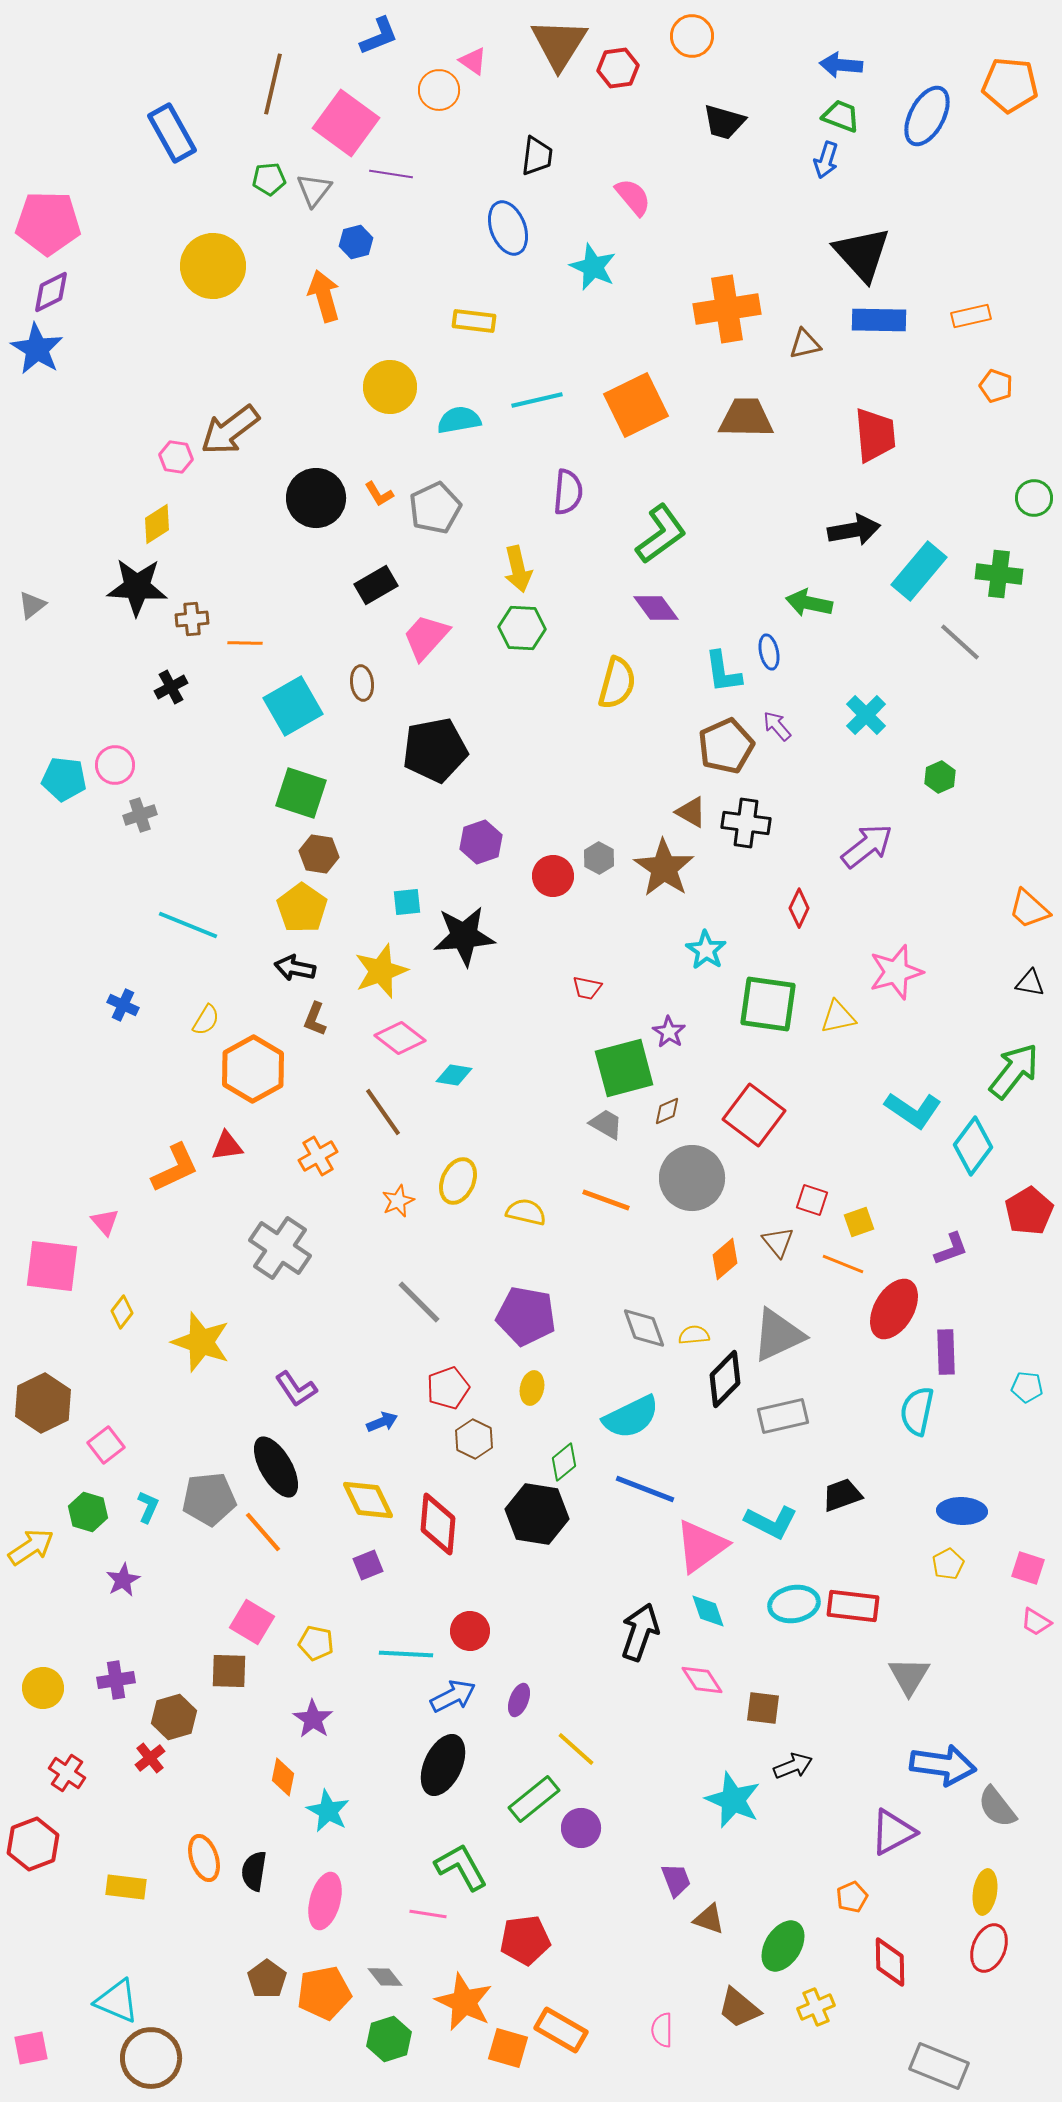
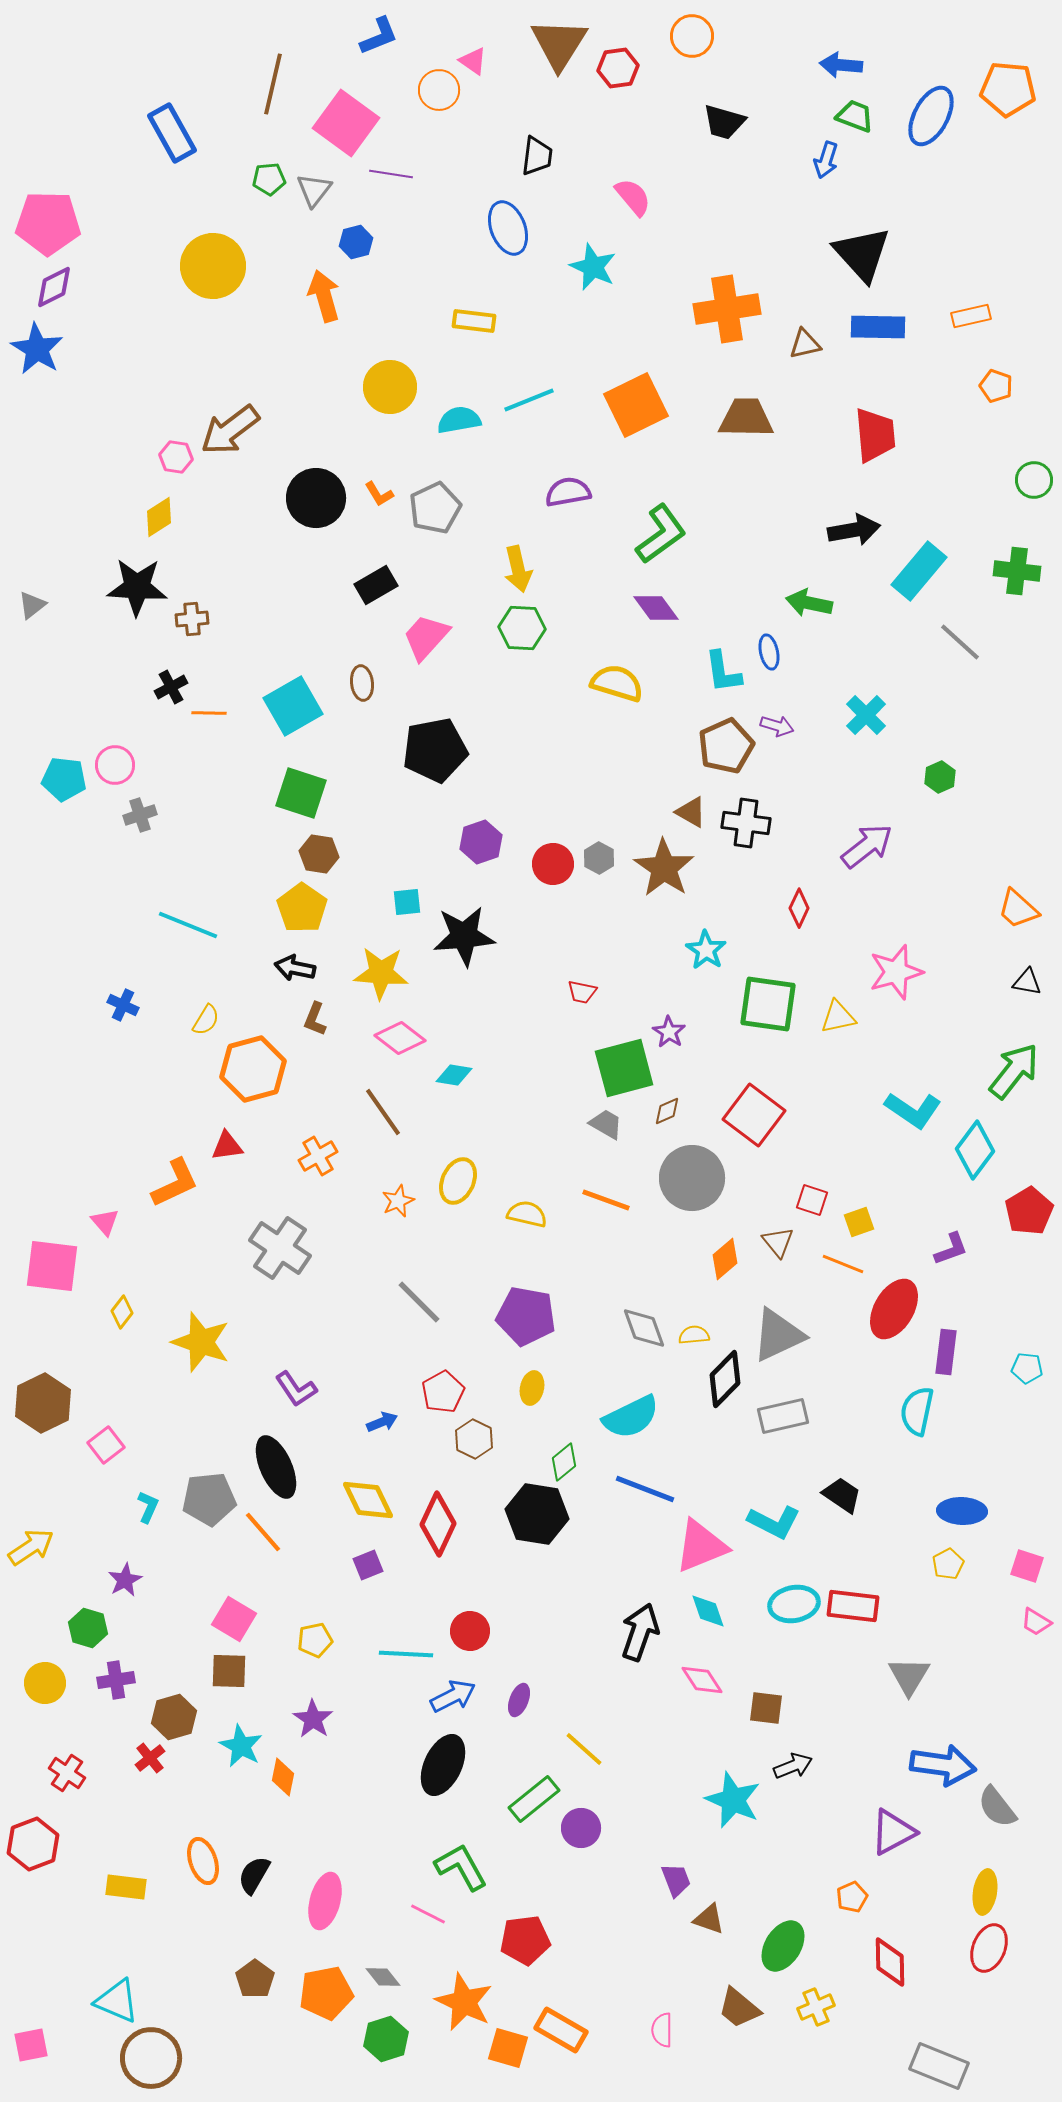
orange pentagon at (1010, 85): moved 2 px left, 4 px down
green trapezoid at (841, 116): moved 14 px right
blue ellipse at (927, 116): moved 4 px right
purple diamond at (51, 292): moved 3 px right, 5 px up
blue rectangle at (879, 320): moved 1 px left, 7 px down
cyan line at (537, 400): moved 8 px left; rotated 9 degrees counterclockwise
purple semicircle at (568, 492): rotated 105 degrees counterclockwise
green circle at (1034, 498): moved 18 px up
yellow diamond at (157, 524): moved 2 px right, 7 px up
green cross at (999, 574): moved 18 px right, 3 px up
orange line at (245, 643): moved 36 px left, 70 px down
yellow semicircle at (617, 683): rotated 88 degrees counterclockwise
purple arrow at (777, 726): rotated 148 degrees clockwise
red circle at (553, 876): moved 12 px up
orange trapezoid at (1029, 909): moved 11 px left
yellow star at (381, 971): moved 2 px down; rotated 24 degrees clockwise
black triangle at (1030, 983): moved 3 px left, 1 px up
red trapezoid at (587, 988): moved 5 px left, 4 px down
orange hexagon at (253, 1069): rotated 14 degrees clockwise
cyan diamond at (973, 1146): moved 2 px right, 4 px down
orange L-shape at (175, 1168): moved 15 px down
yellow semicircle at (526, 1212): moved 1 px right, 2 px down
purple rectangle at (946, 1352): rotated 9 degrees clockwise
cyan pentagon at (1027, 1387): moved 19 px up
red pentagon at (448, 1388): moved 5 px left, 4 px down; rotated 9 degrees counterclockwise
black ellipse at (276, 1467): rotated 6 degrees clockwise
black trapezoid at (842, 1495): rotated 54 degrees clockwise
green hexagon at (88, 1512): moved 116 px down
cyan L-shape at (771, 1522): moved 3 px right
red diamond at (438, 1524): rotated 20 degrees clockwise
pink triangle at (701, 1546): rotated 14 degrees clockwise
pink square at (1028, 1568): moved 1 px left, 2 px up
purple star at (123, 1580): moved 2 px right
pink square at (252, 1622): moved 18 px left, 3 px up
yellow pentagon at (316, 1643): moved 1 px left, 3 px up; rotated 24 degrees counterclockwise
yellow circle at (43, 1688): moved 2 px right, 5 px up
brown square at (763, 1708): moved 3 px right
yellow line at (576, 1749): moved 8 px right
cyan star at (328, 1811): moved 87 px left, 65 px up
orange ellipse at (204, 1858): moved 1 px left, 3 px down
black semicircle at (254, 1871): moved 4 px down; rotated 21 degrees clockwise
pink line at (428, 1914): rotated 18 degrees clockwise
gray diamond at (385, 1977): moved 2 px left
brown pentagon at (267, 1979): moved 12 px left
orange pentagon at (324, 1993): moved 2 px right
green hexagon at (389, 2039): moved 3 px left
pink square at (31, 2048): moved 3 px up
